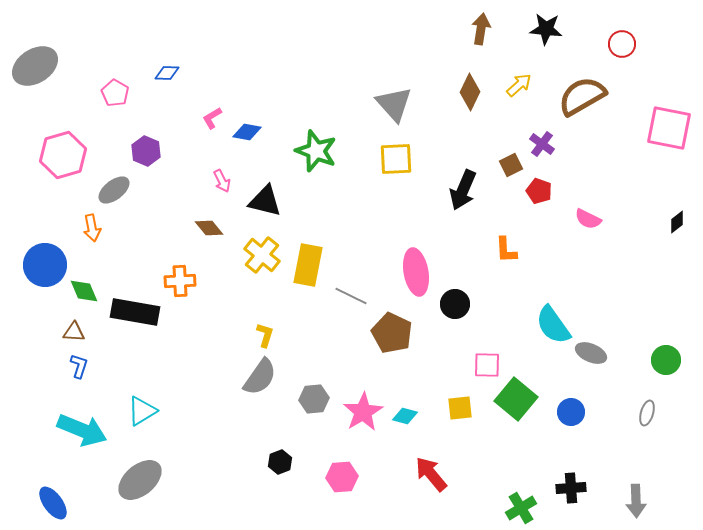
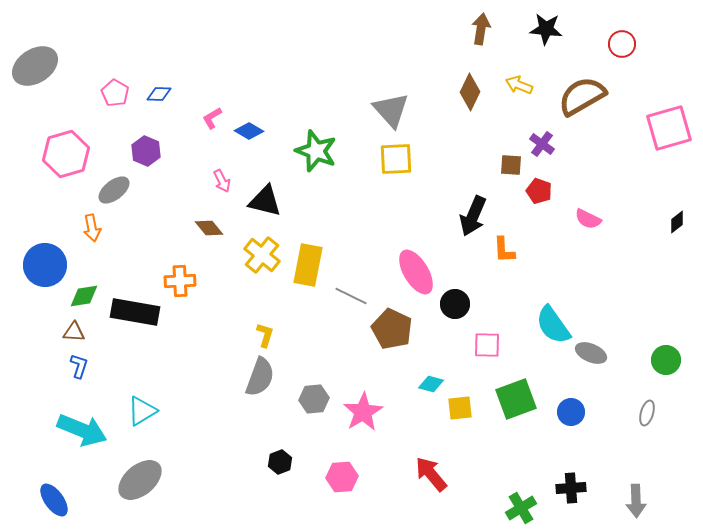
blue diamond at (167, 73): moved 8 px left, 21 px down
yellow arrow at (519, 85): rotated 116 degrees counterclockwise
gray triangle at (394, 104): moved 3 px left, 6 px down
pink square at (669, 128): rotated 27 degrees counterclockwise
blue diamond at (247, 132): moved 2 px right, 1 px up; rotated 20 degrees clockwise
pink hexagon at (63, 155): moved 3 px right, 1 px up
brown square at (511, 165): rotated 30 degrees clockwise
black arrow at (463, 190): moved 10 px right, 26 px down
orange L-shape at (506, 250): moved 2 px left
pink ellipse at (416, 272): rotated 21 degrees counterclockwise
green diamond at (84, 291): moved 5 px down; rotated 76 degrees counterclockwise
brown pentagon at (392, 333): moved 4 px up
pink square at (487, 365): moved 20 px up
gray semicircle at (260, 377): rotated 15 degrees counterclockwise
green square at (516, 399): rotated 30 degrees clockwise
cyan diamond at (405, 416): moved 26 px right, 32 px up
blue ellipse at (53, 503): moved 1 px right, 3 px up
